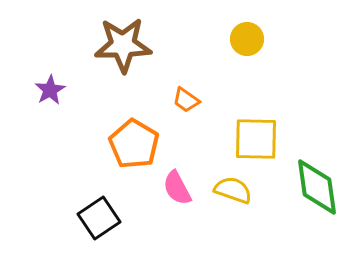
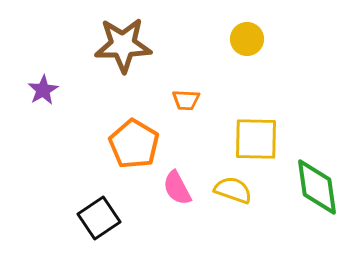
purple star: moved 7 px left
orange trapezoid: rotated 32 degrees counterclockwise
